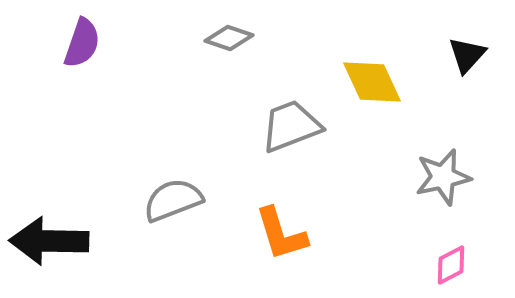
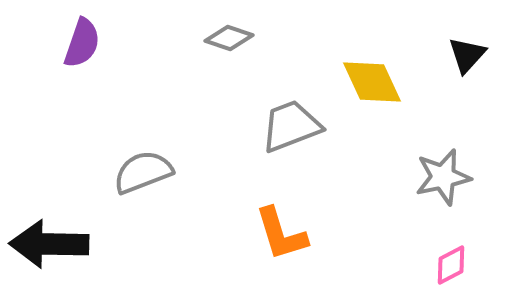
gray semicircle: moved 30 px left, 28 px up
black arrow: moved 3 px down
